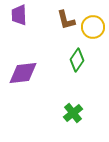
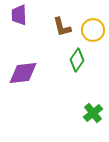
brown L-shape: moved 4 px left, 7 px down
yellow circle: moved 3 px down
green cross: moved 20 px right
